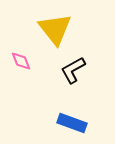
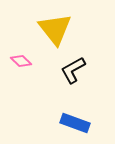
pink diamond: rotated 25 degrees counterclockwise
blue rectangle: moved 3 px right
